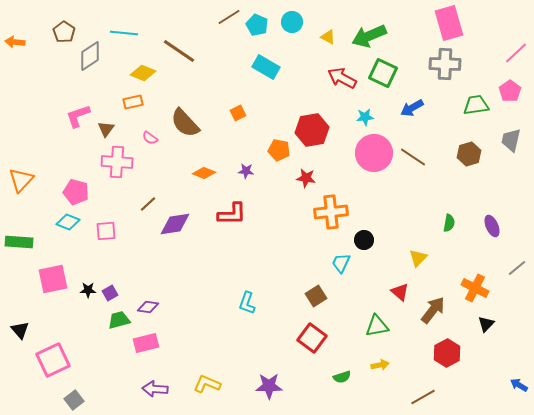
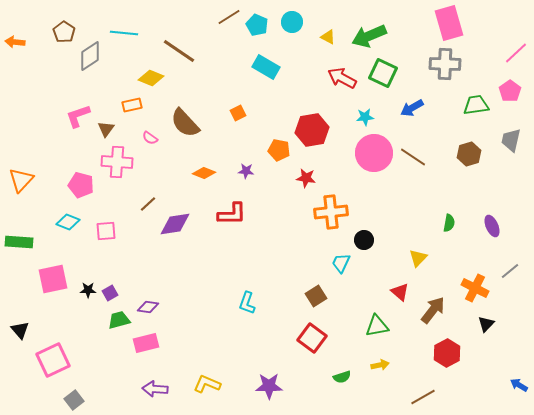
yellow diamond at (143, 73): moved 8 px right, 5 px down
orange rectangle at (133, 102): moved 1 px left, 3 px down
pink pentagon at (76, 192): moved 5 px right, 7 px up
gray line at (517, 268): moved 7 px left, 3 px down
